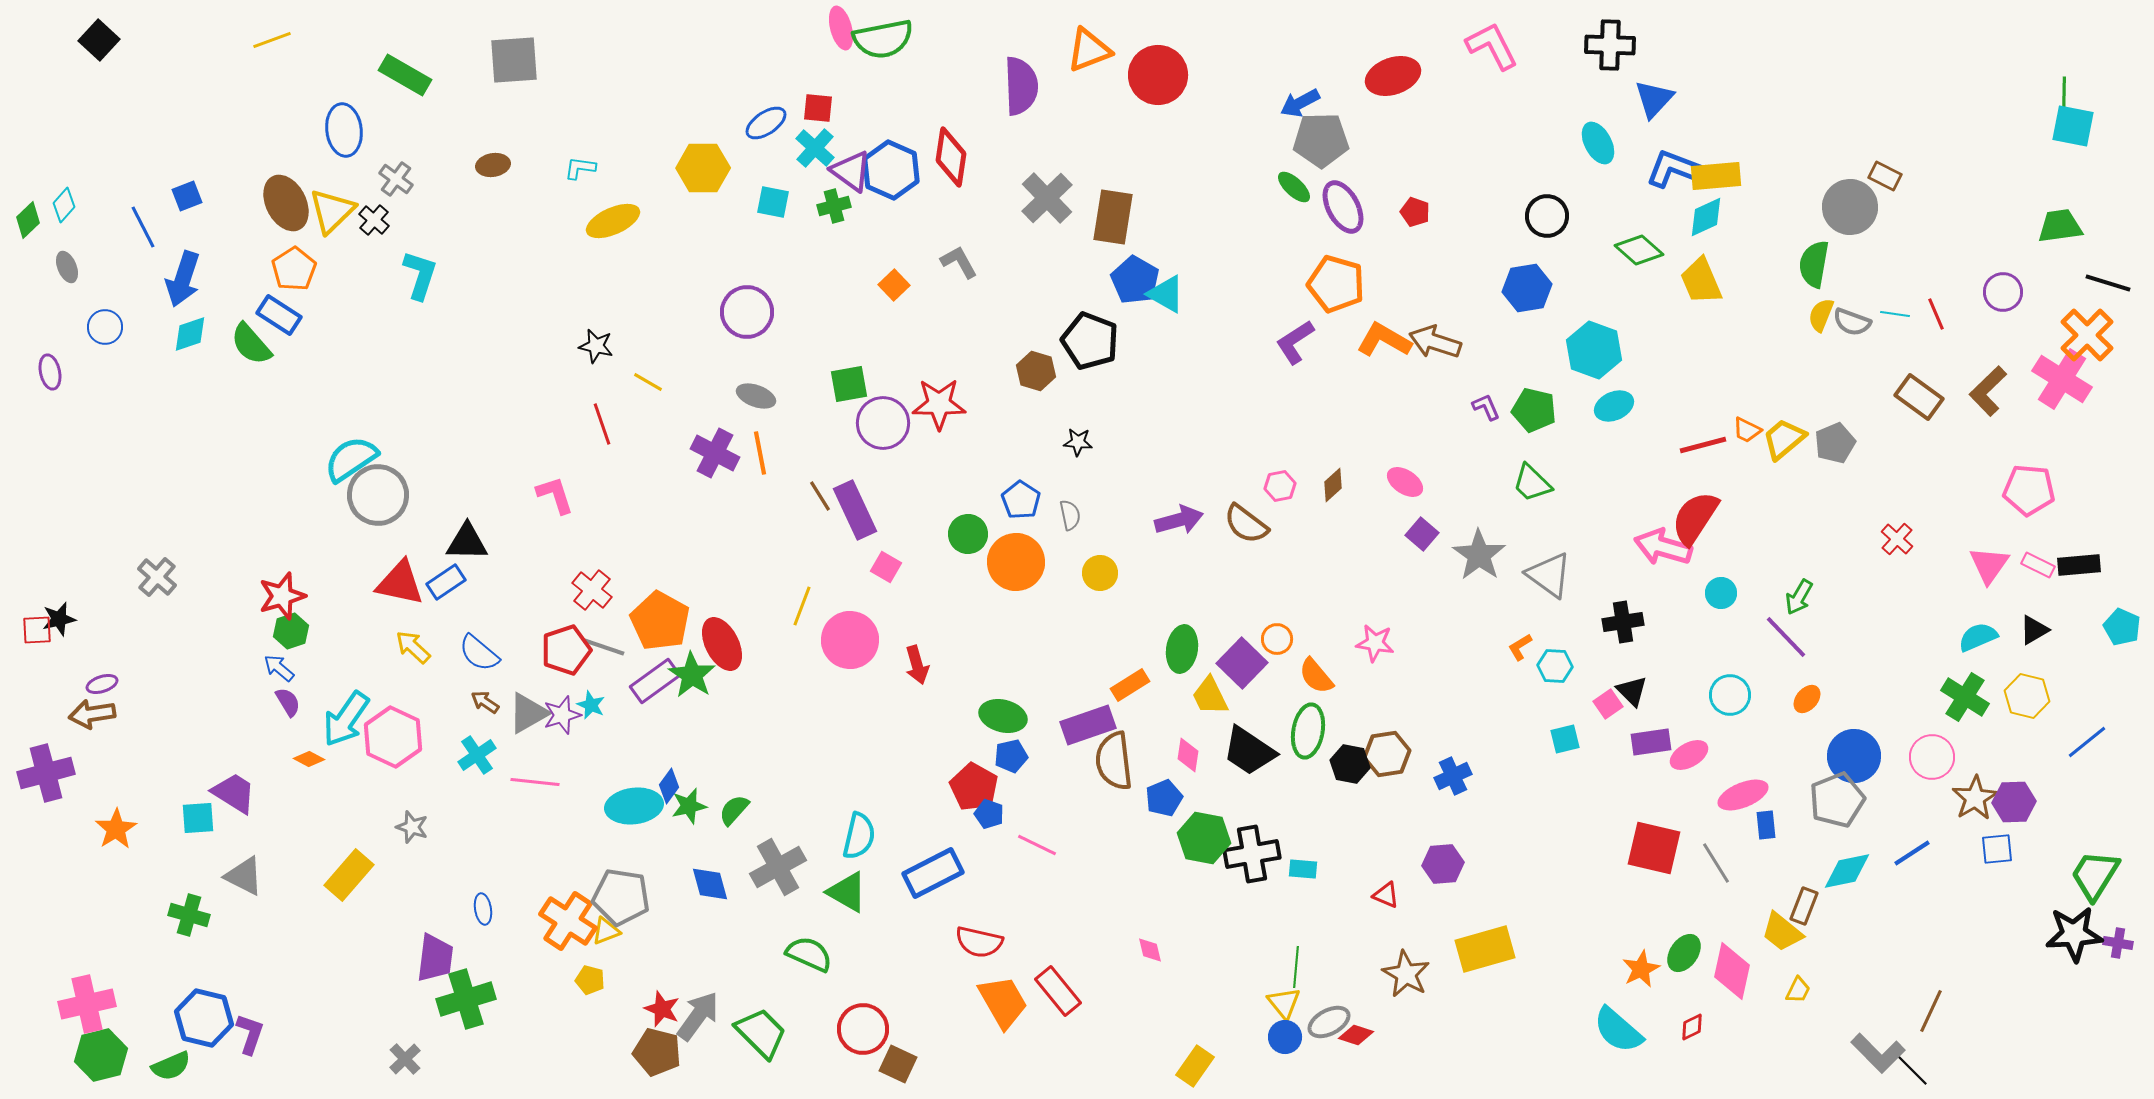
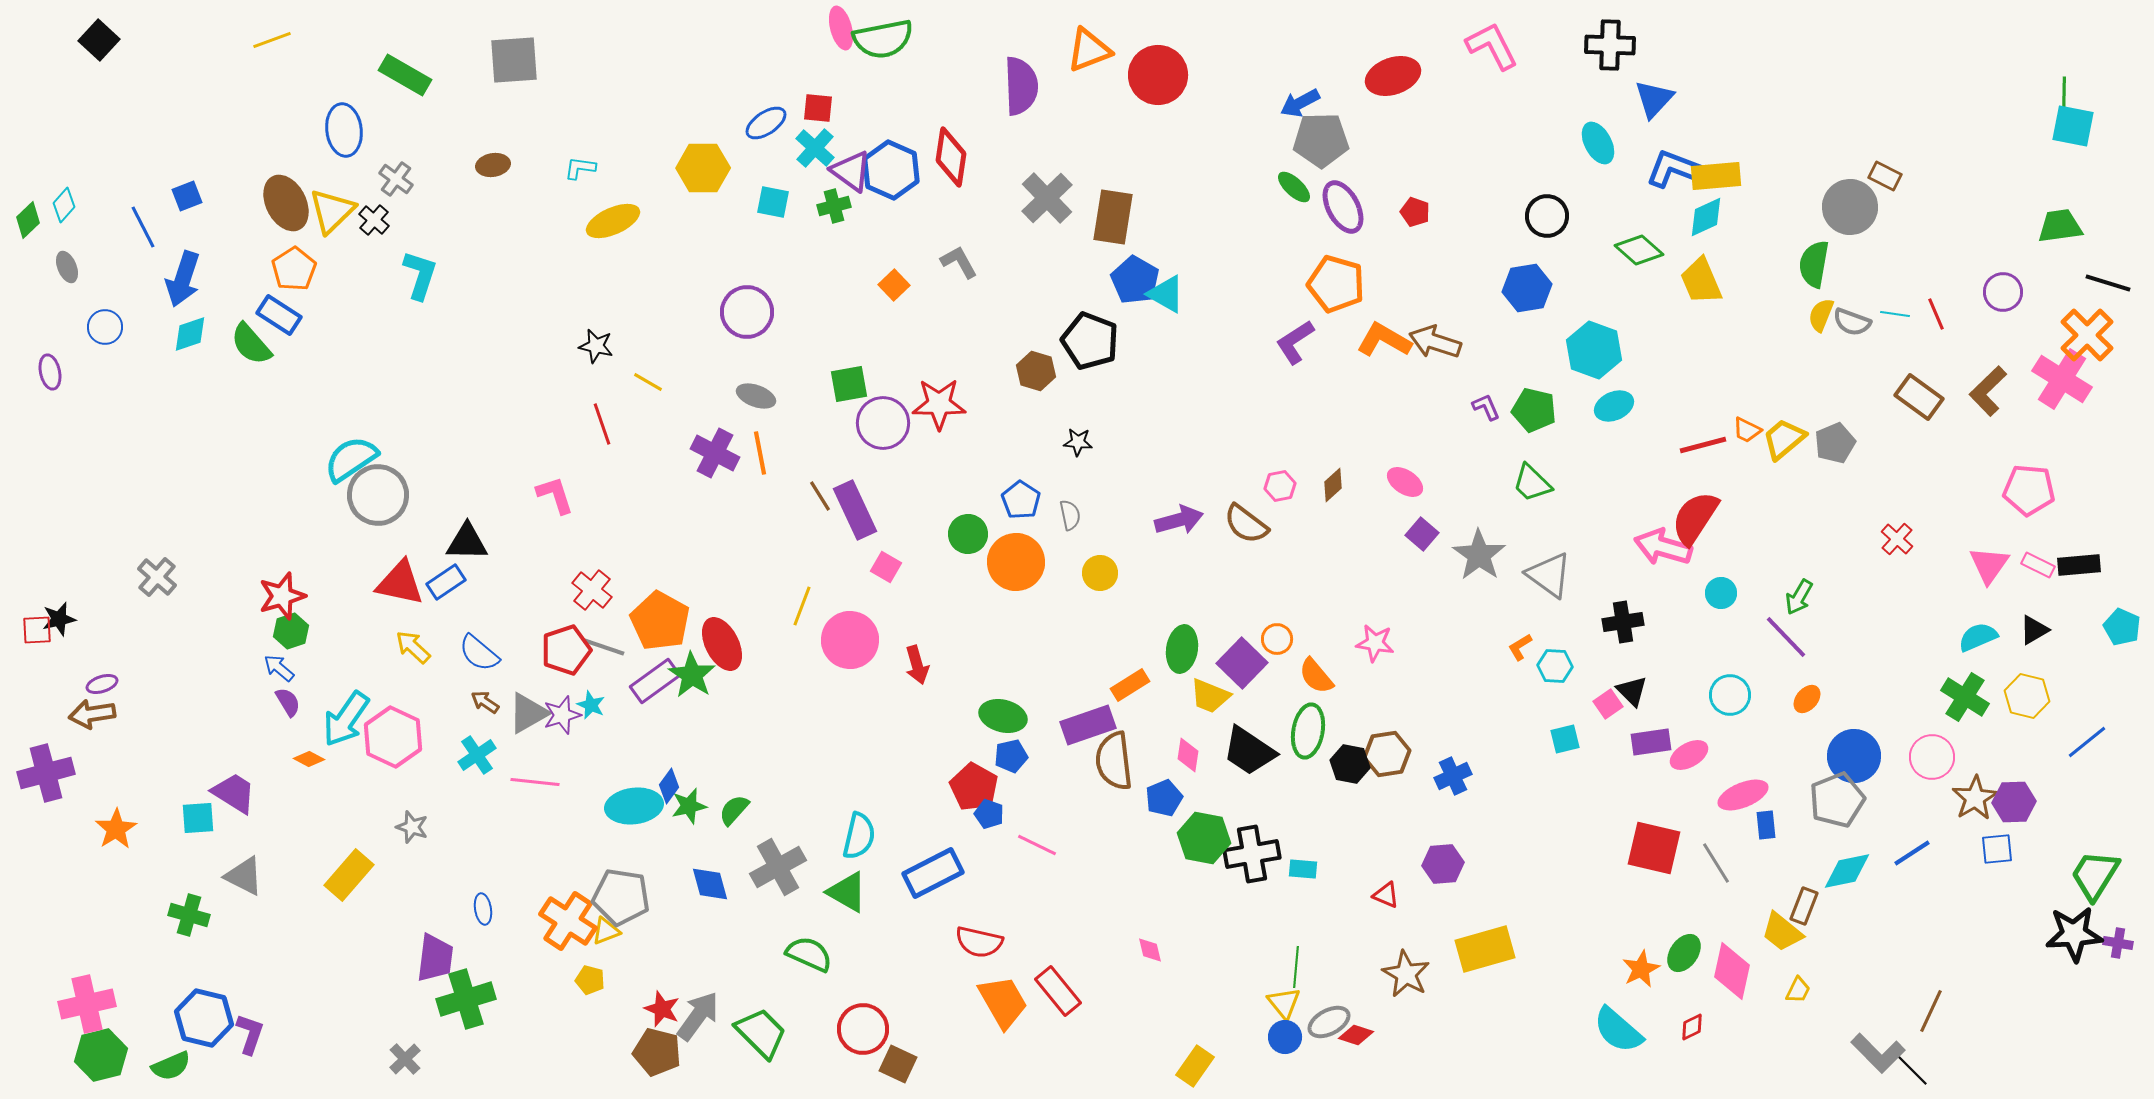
yellow trapezoid at (1210, 696): rotated 42 degrees counterclockwise
